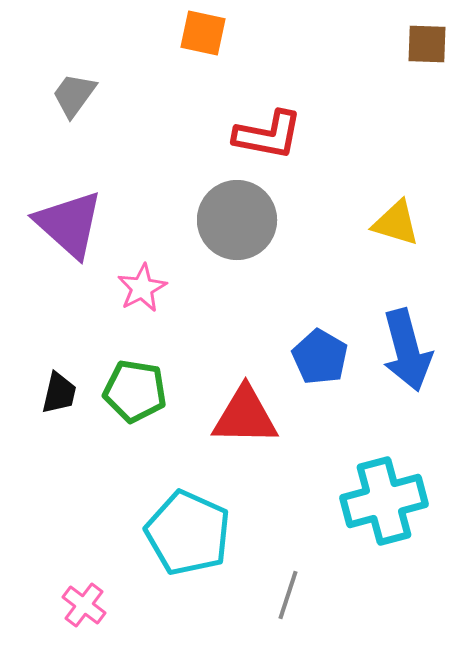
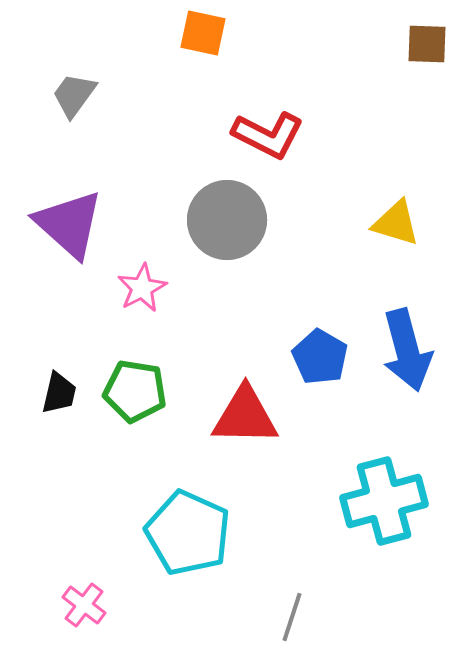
red L-shape: rotated 16 degrees clockwise
gray circle: moved 10 px left
gray line: moved 4 px right, 22 px down
